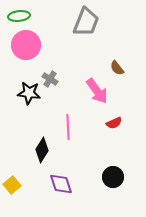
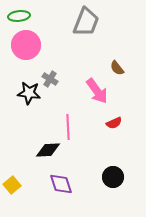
black diamond: moved 6 px right; rotated 55 degrees clockwise
